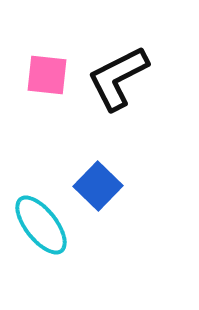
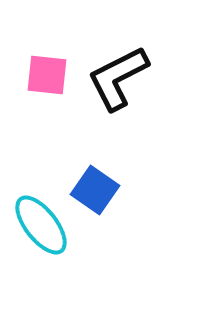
blue square: moved 3 px left, 4 px down; rotated 9 degrees counterclockwise
